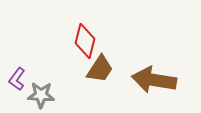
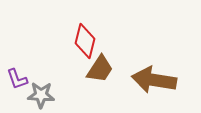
purple L-shape: rotated 55 degrees counterclockwise
